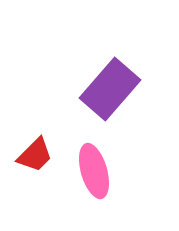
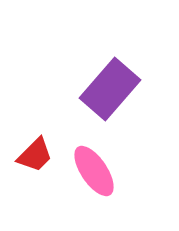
pink ellipse: rotated 18 degrees counterclockwise
